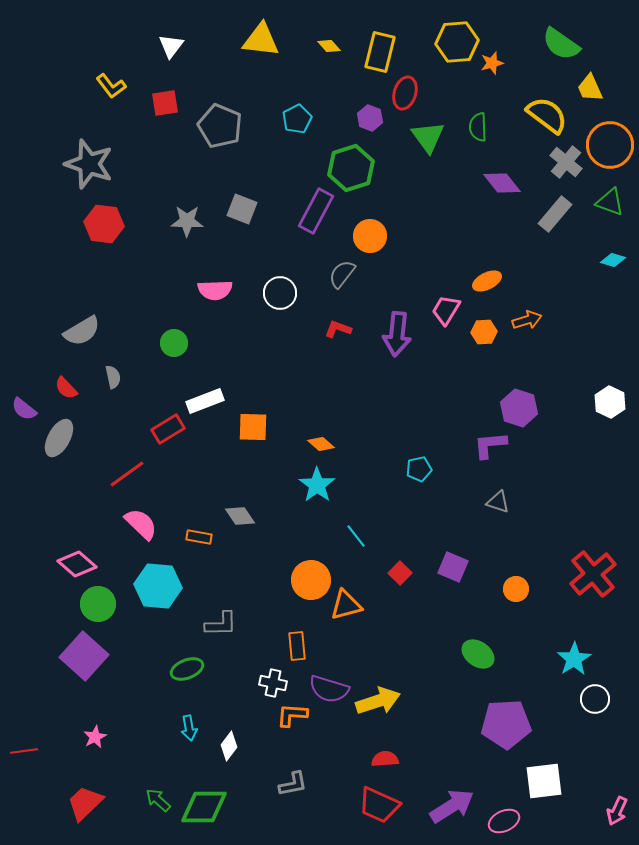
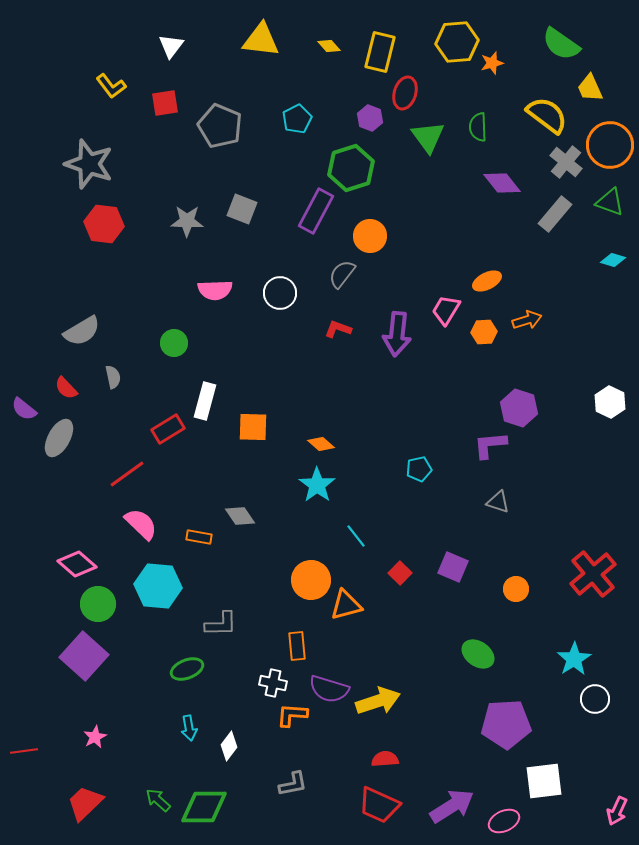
white rectangle at (205, 401): rotated 54 degrees counterclockwise
